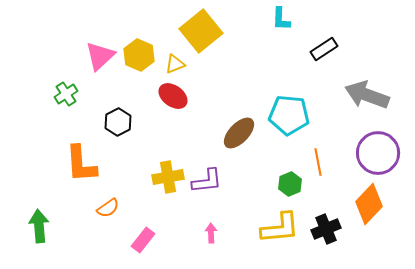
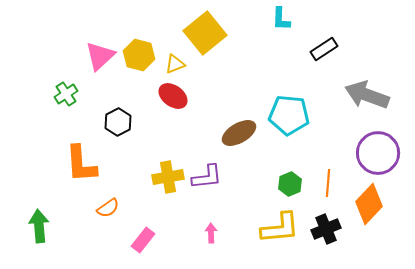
yellow square: moved 4 px right, 2 px down
yellow hexagon: rotated 8 degrees counterclockwise
brown ellipse: rotated 16 degrees clockwise
orange line: moved 10 px right, 21 px down; rotated 16 degrees clockwise
purple L-shape: moved 4 px up
